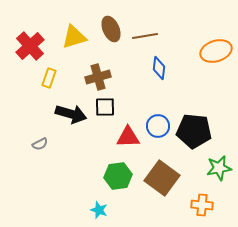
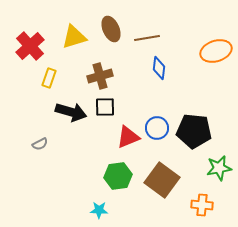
brown line: moved 2 px right, 2 px down
brown cross: moved 2 px right, 1 px up
black arrow: moved 2 px up
blue circle: moved 1 px left, 2 px down
red triangle: rotated 20 degrees counterclockwise
brown square: moved 2 px down
cyan star: rotated 18 degrees counterclockwise
